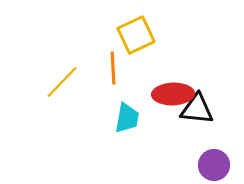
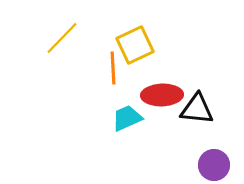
yellow square: moved 1 px left, 10 px down
yellow line: moved 44 px up
red ellipse: moved 11 px left, 1 px down
cyan trapezoid: rotated 124 degrees counterclockwise
